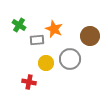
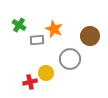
yellow circle: moved 10 px down
red cross: moved 1 px right; rotated 24 degrees counterclockwise
